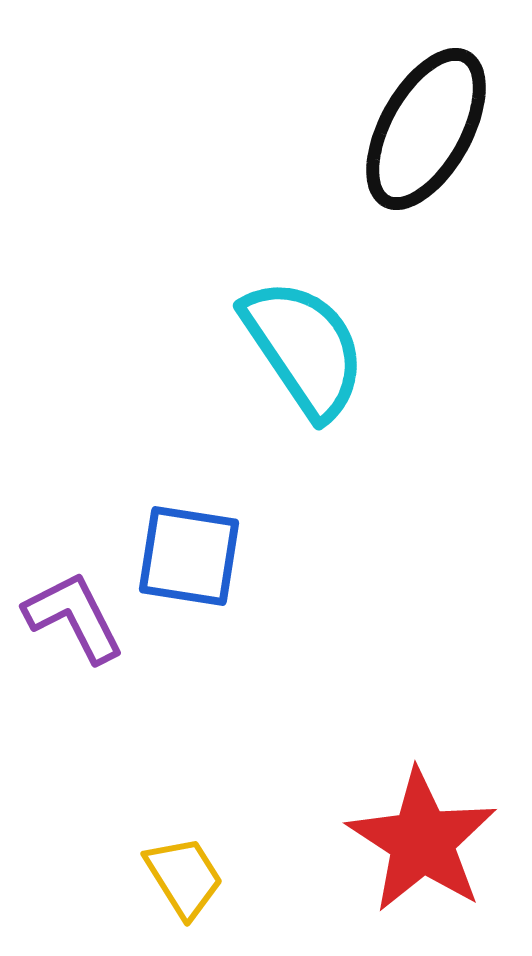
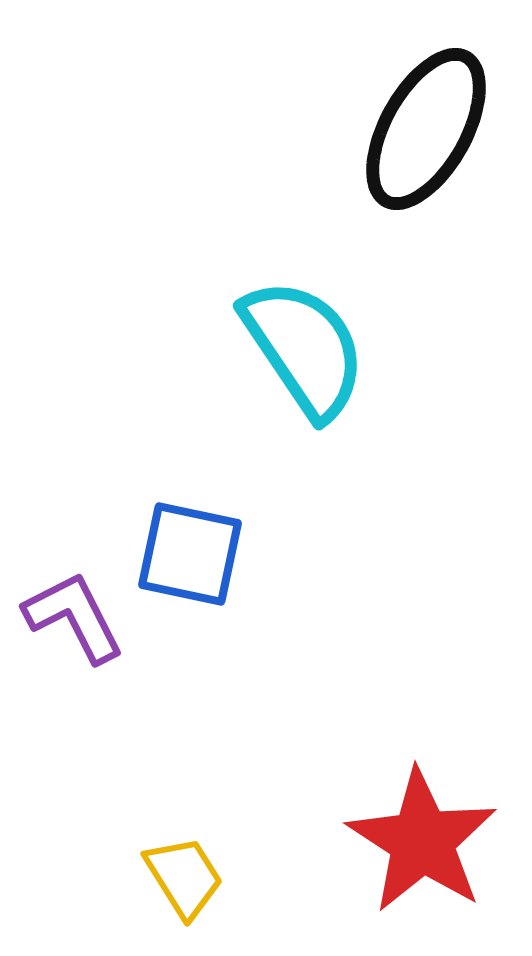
blue square: moved 1 px right, 2 px up; rotated 3 degrees clockwise
